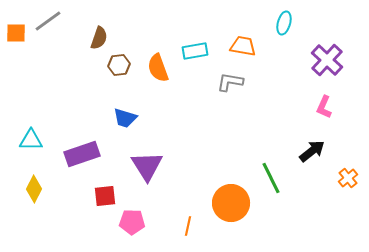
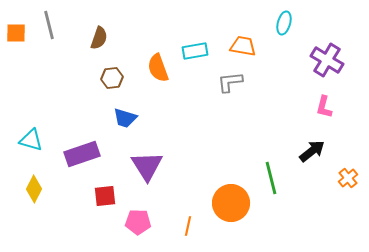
gray line: moved 1 px right, 4 px down; rotated 68 degrees counterclockwise
purple cross: rotated 12 degrees counterclockwise
brown hexagon: moved 7 px left, 13 px down
gray L-shape: rotated 16 degrees counterclockwise
pink L-shape: rotated 10 degrees counterclockwise
cyan triangle: rotated 15 degrees clockwise
green line: rotated 12 degrees clockwise
pink pentagon: moved 6 px right
